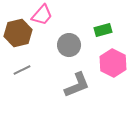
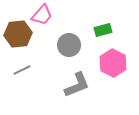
brown hexagon: moved 1 px down; rotated 8 degrees clockwise
